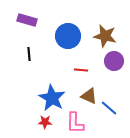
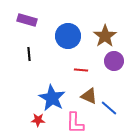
brown star: rotated 25 degrees clockwise
red star: moved 7 px left, 2 px up
